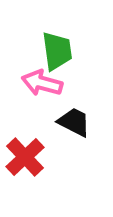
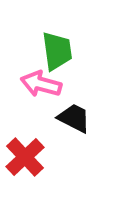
pink arrow: moved 1 px left, 1 px down
black trapezoid: moved 4 px up
